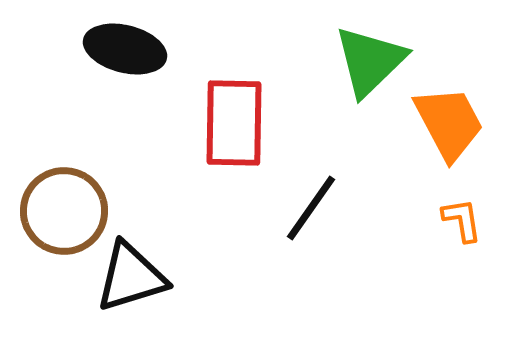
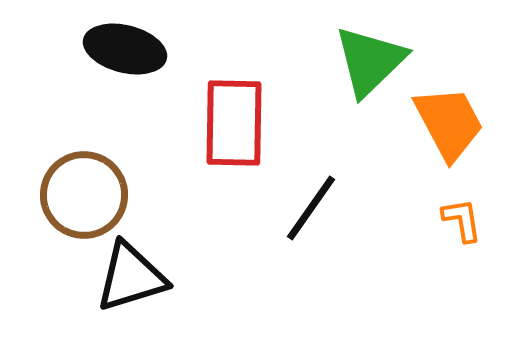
brown circle: moved 20 px right, 16 px up
